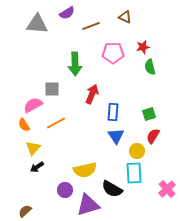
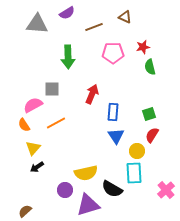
brown line: moved 3 px right, 1 px down
green arrow: moved 7 px left, 7 px up
red semicircle: moved 1 px left, 1 px up
yellow semicircle: moved 1 px right, 3 px down
pink cross: moved 1 px left, 1 px down
